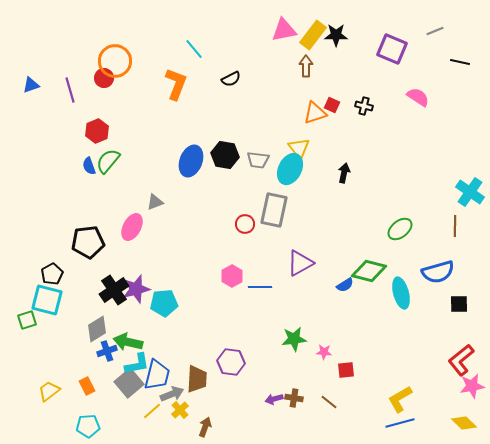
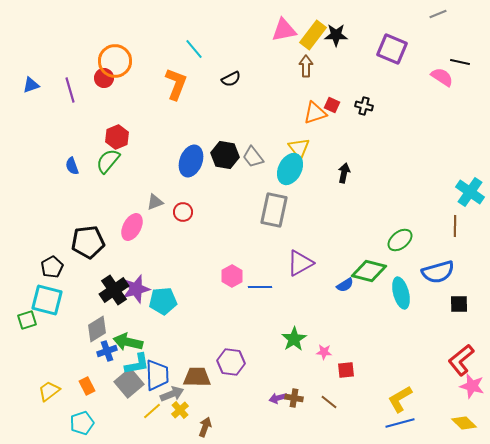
gray line at (435, 31): moved 3 px right, 17 px up
pink semicircle at (418, 97): moved 24 px right, 20 px up
red hexagon at (97, 131): moved 20 px right, 6 px down
gray trapezoid at (258, 160): moved 5 px left, 3 px up; rotated 45 degrees clockwise
blue semicircle at (89, 166): moved 17 px left
red circle at (245, 224): moved 62 px left, 12 px up
green ellipse at (400, 229): moved 11 px down
black pentagon at (52, 274): moved 7 px up
cyan pentagon at (164, 303): moved 1 px left, 2 px up
green star at (294, 339): rotated 25 degrees counterclockwise
blue trapezoid at (157, 375): rotated 16 degrees counterclockwise
brown trapezoid at (197, 379): moved 2 px up; rotated 92 degrees counterclockwise
pink star at (472, 386): rotated 25 degrees clockwise
purple arrow at (274, 399): moved 4 px right, 1 px up
cyan pentagon at (88, 426): moved 6 px left, 3 px up; rotated 15 degrees counterclockwise
